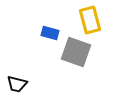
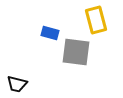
yellow rectangle: moved 6 px right
gray square: rotated 12 degrees counterclockwise
